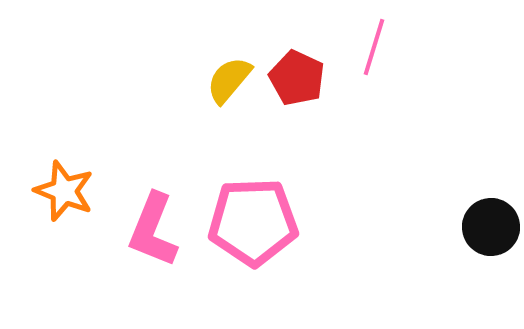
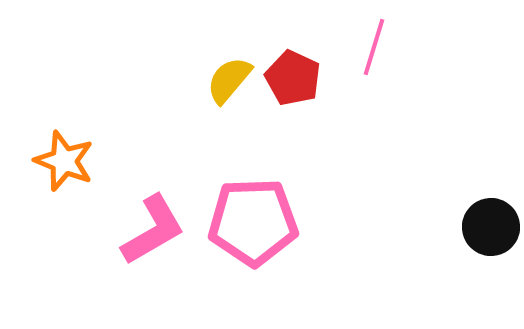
red pentagon: moved 4 px left
orange star: moved 30 px up
pink L-shape: rotated 142 degrees counterclockwise
